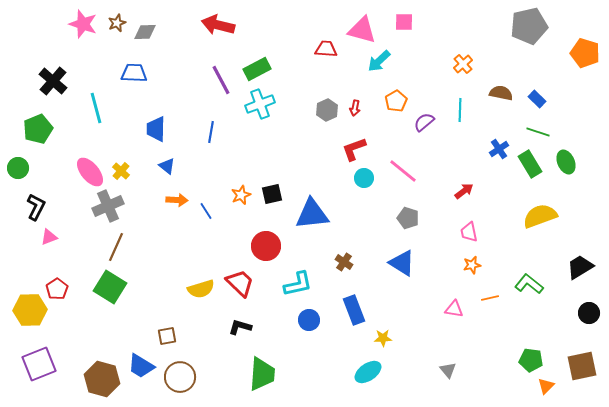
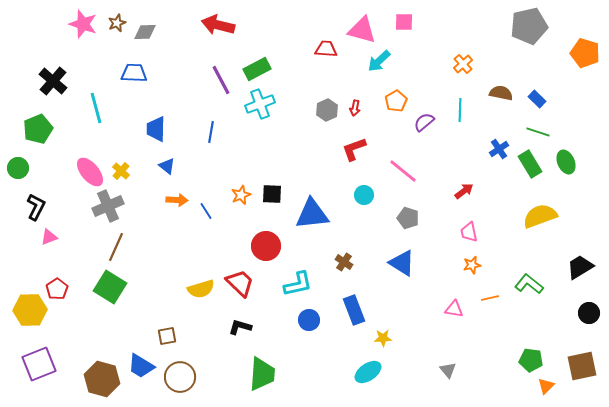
cyan circle at (364, 178): moved 17 px down
black square at (272, 194): rotated 15 degrees clockwise
